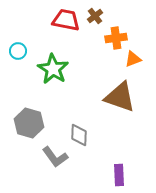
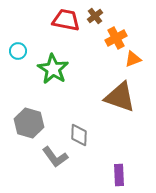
orange cross: rotated 20 degrees counterclockwise
